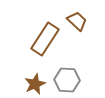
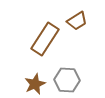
brown trapezoid: rotated 105 degrees clockwise
